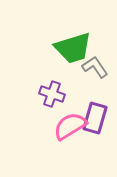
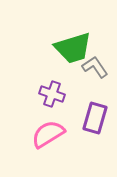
pink semicircle: moved 22 px left, 8 px down
